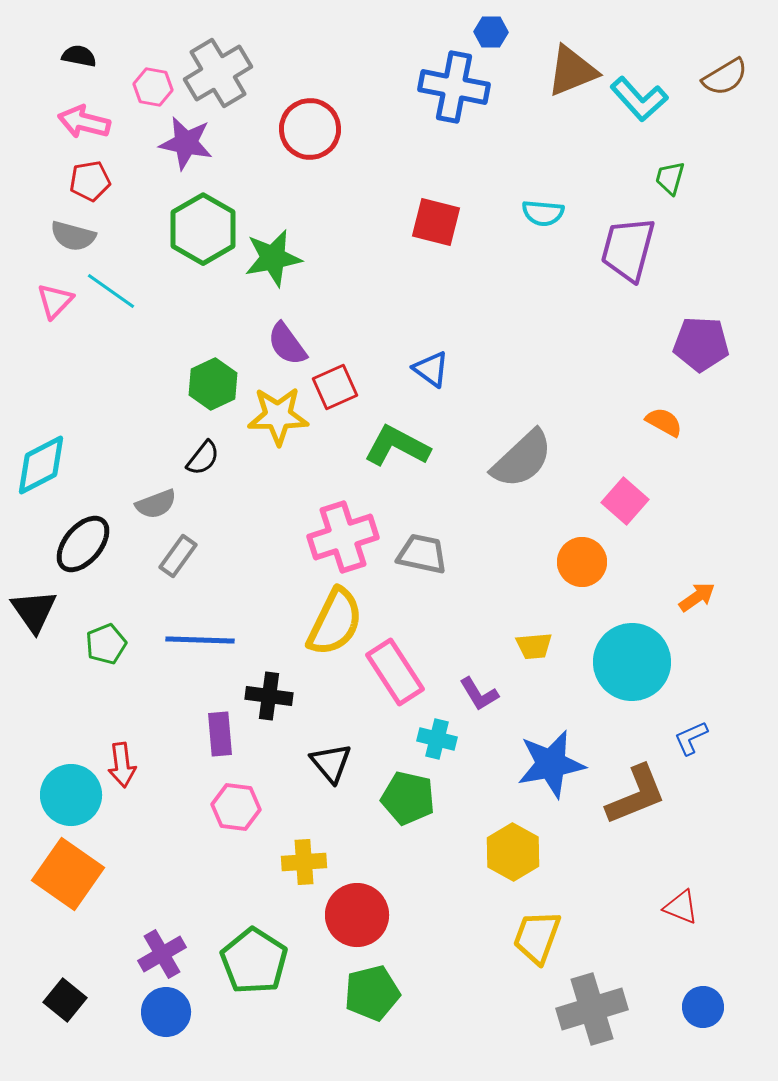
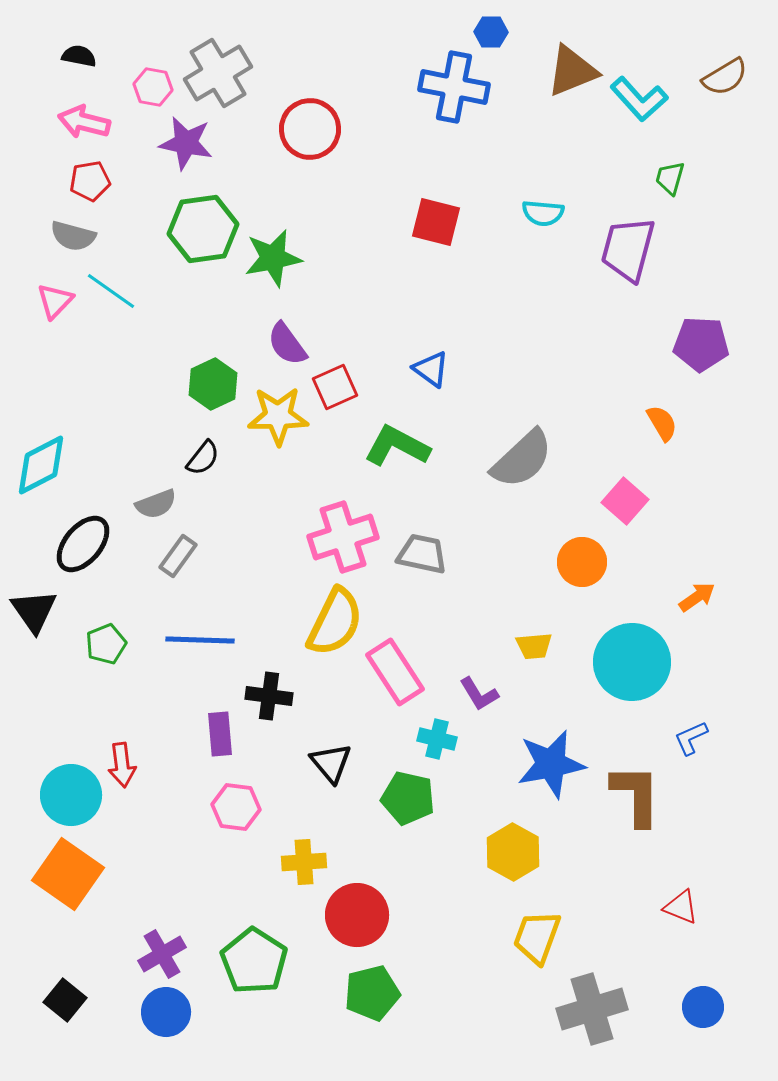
green hexagon at (203, 229): rotated 22 degrees clockwise
orange semicircle at (664, 422): moved 2 px left, 1 px down; rotated 30 degrees clockwise
brown L-shape at (636, 795): rotated 68 degrees counterclockwise
